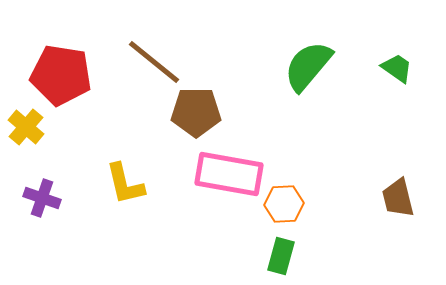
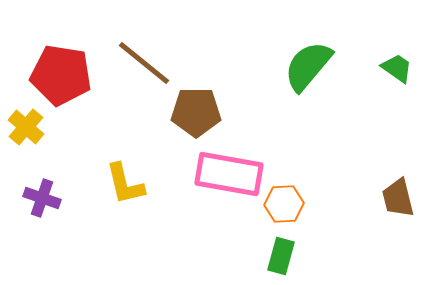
brown line: moved 10 px left, 1 px down
